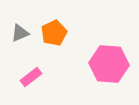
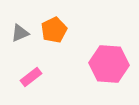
orange pentagon: moved 3 px up
